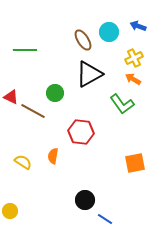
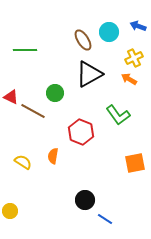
orange arrow: moved 4 px left
green L-shape: moved 4 px left, 11 px down
red hexagon: rotated 15 degrees clockwise
